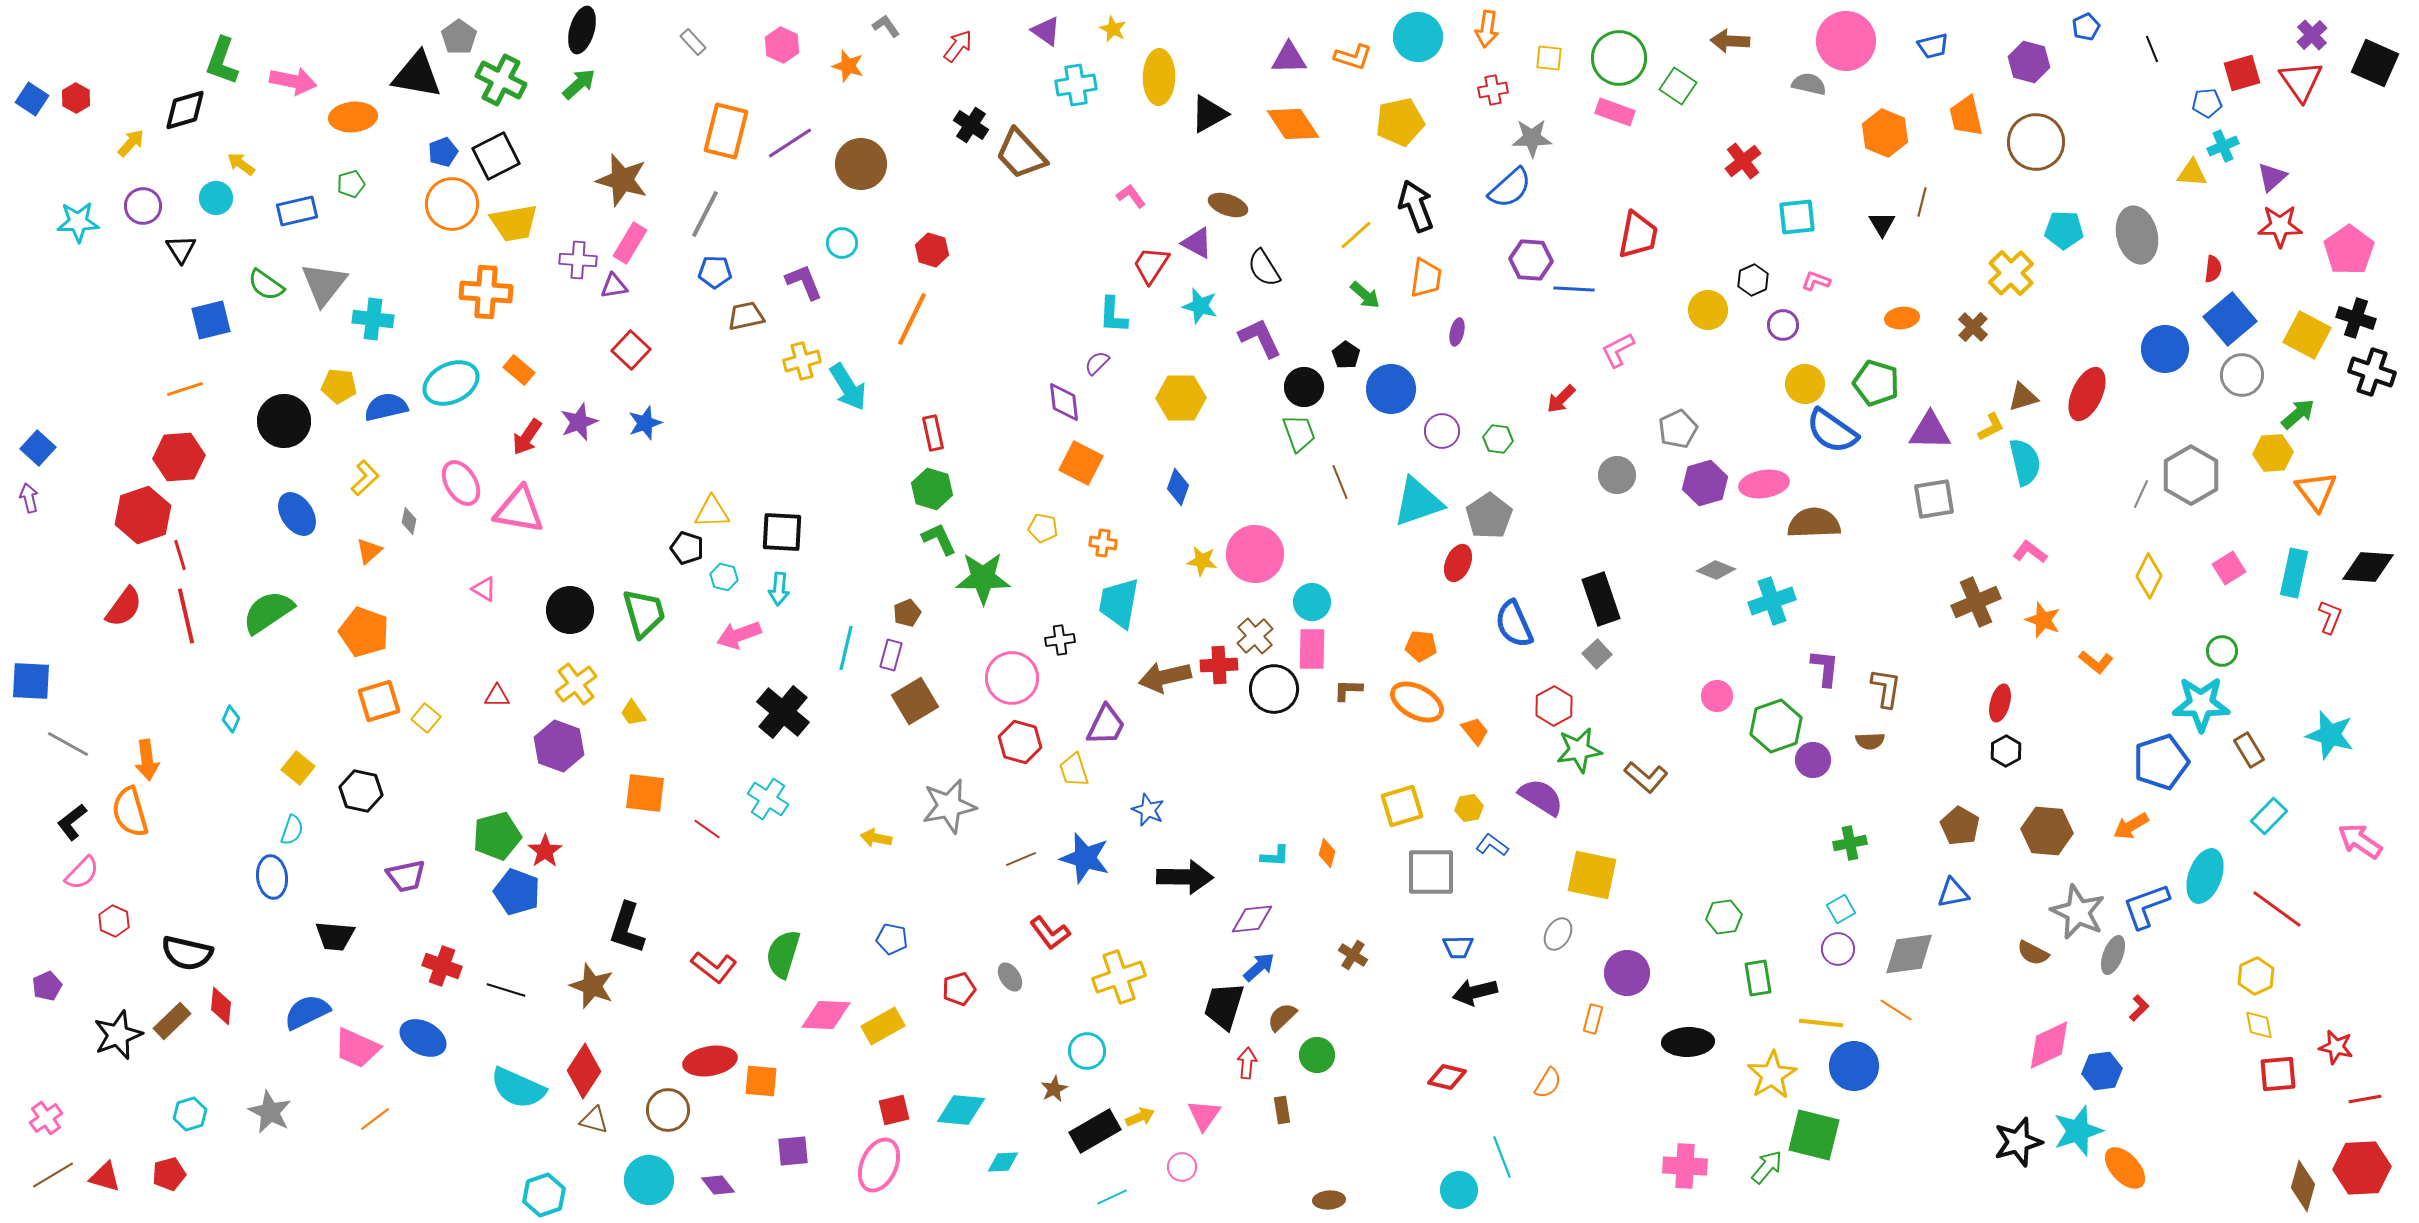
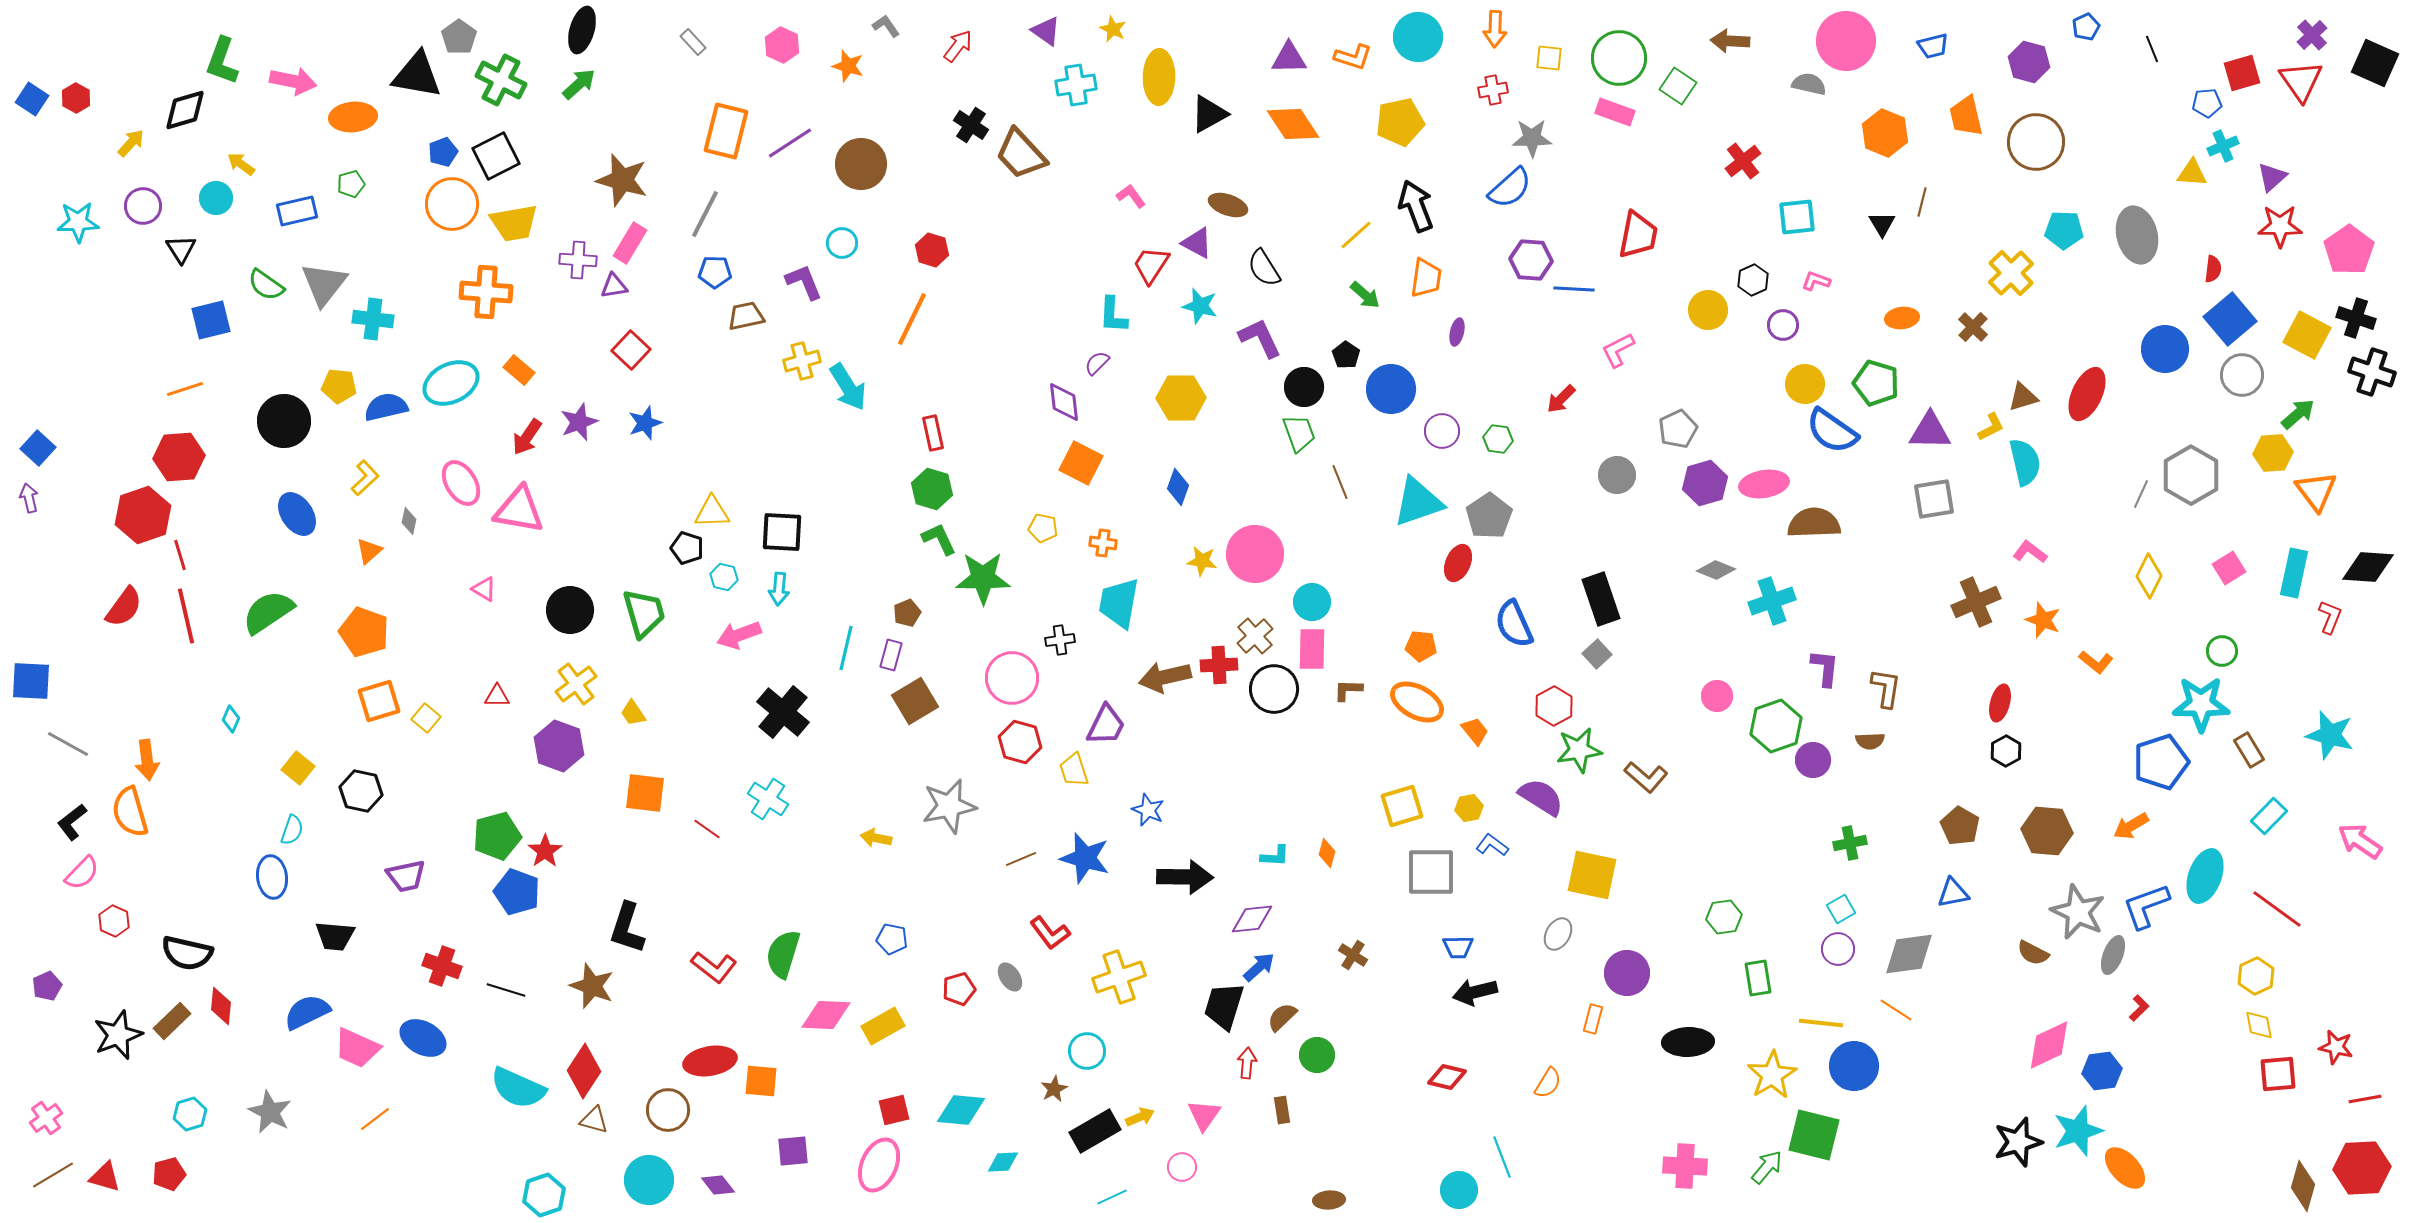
orange arrow at (1487, 29): moved 8 px right; rotated 6 degrees counterclockwise
